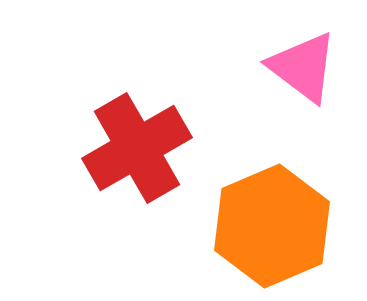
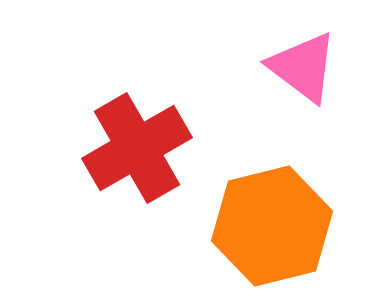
orange hexagon: rotated 9 degrees clockwise
